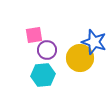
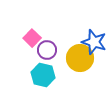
pink square: moved 2 px left, 3 px down; rotated 36 degrees counterclockwise
cyan hexagon: rotated 20 degrees clockwise
